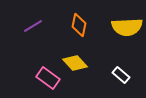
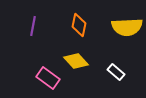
purple line: rotated 48 degrees counterclockwise
yellow diamond: moved 1 px right, 2 px up
white rectangle: moved 5 px left, 3 px up
